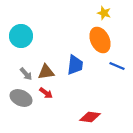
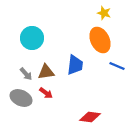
cyan circle: moved 11 px right, 2 px down
